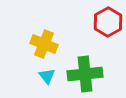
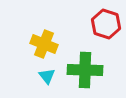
red hexagon: moved 2 px left, 2 px down; rotated 12 degrees counterclockwise
green cross: moved 4 px up; rotated 8 degrees clockwise
